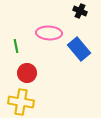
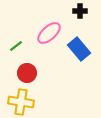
black cross: rotated 24 degrees counterclockwise
pink ellipse: rotated 45 degrees counterclockwise
green line: rotated 64 degrees clockwise
